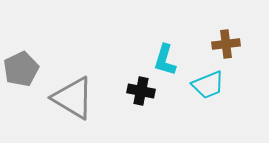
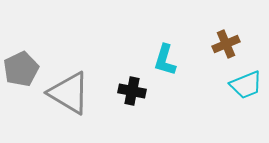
brown cross: rotated 16 degrees counterclockwise
cyan trapezoid: moved 38 px right
black cross: moved 9 px left
gray triangle: moved 4 px left, 5 px up
